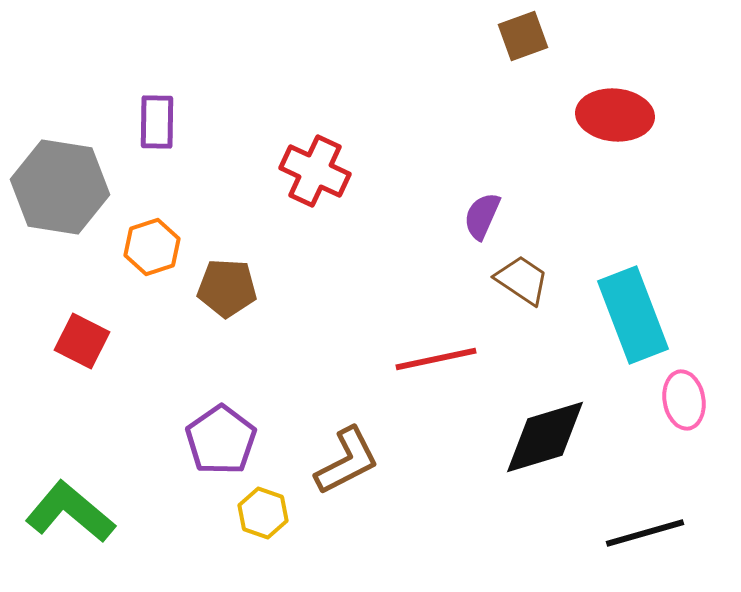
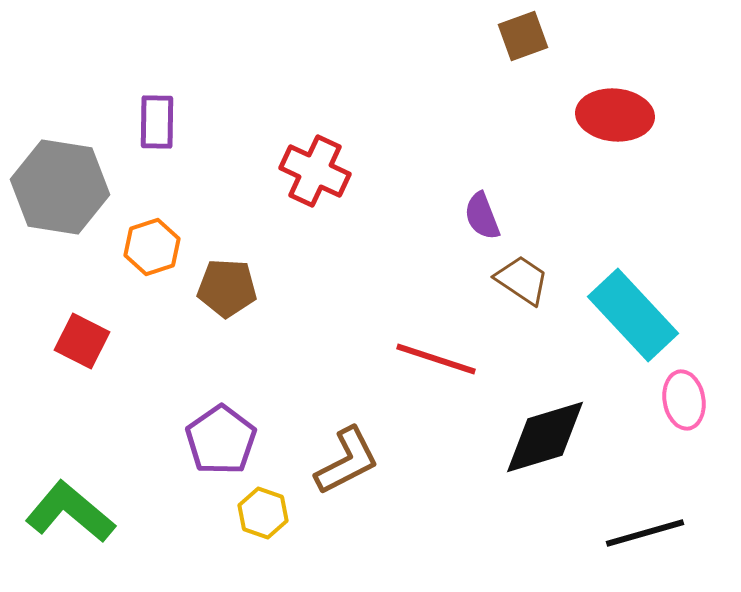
purple semicircle: rotated 45 degrees counterclockwise
cyan rectangle: rotated 22 degrees counterclockwise
red line: rotated 30 degrees clockwise
